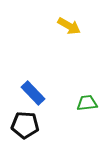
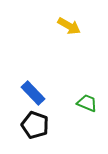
green trapezoid: rotated 30 degrees clockwise
black pentagon: moved 10 px right; rotated 16 degrees clockwise
